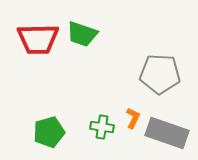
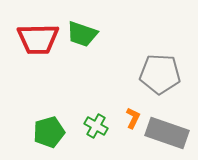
green cross: moved 6 px left, 1 px up; rotated 20 degrees clockwise
